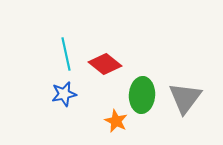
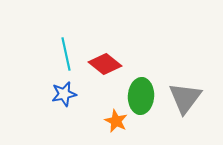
green ellipse: moved 1 px left, 1 px down
